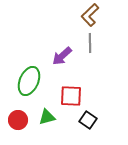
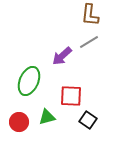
brown L-shape: rotated 40 degrees counterclockwise
gray line: moved 1 px left, 1 px up; rotated 60 degrees clockwise
red circle: moved 1 px right, 2 px down
